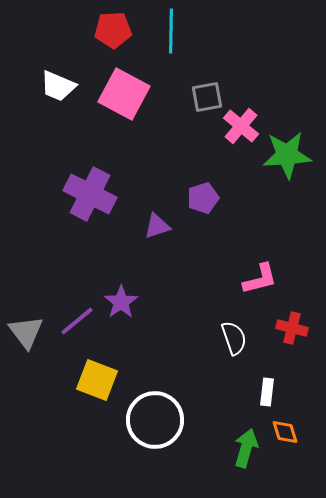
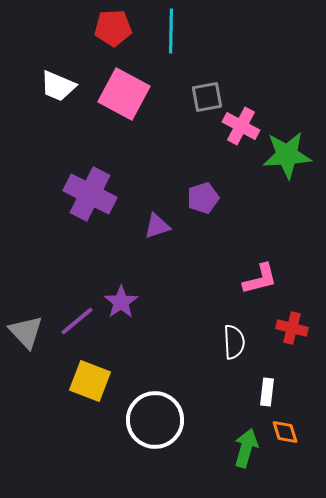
red pentagon: moved 2 px up
pink cross: rotated 12 degrees counterclockwise
gray triangle: rotated 6 degrees counterclockwise
white semicircle: moved 4 px down; rotated 16 degrees clockwise
yellow square: moved 7 px left, 1 px down
